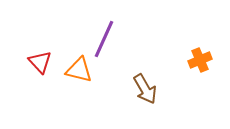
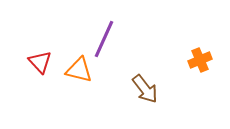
brown arrow: rotated 8 degrees counterclockwise
